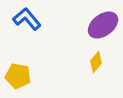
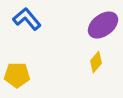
yellow pentagon: moved 1 px left, 1 px up; rotated 10 degrees counterclockwise
